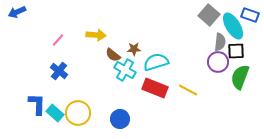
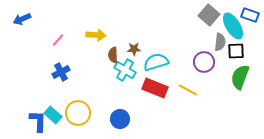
blue arrow: moved 5 px right, 7 px down
brown semicircle: rotated 49 degrees clockwise
purple circle: moved 14 px left
blue cross: moved 2 px right, 1 px down; rotated 24 degrees clockwise
blue L-shape: moved 1 px right, 17 px down
cyan rectangle: moved 2 px left, 2 px down
